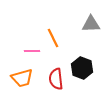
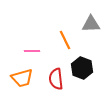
orange line: moved 12 px right, 2 px down
